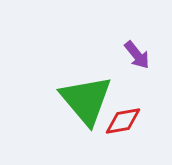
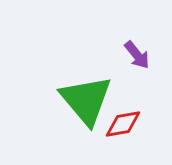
red diamond: moved 3 px down
